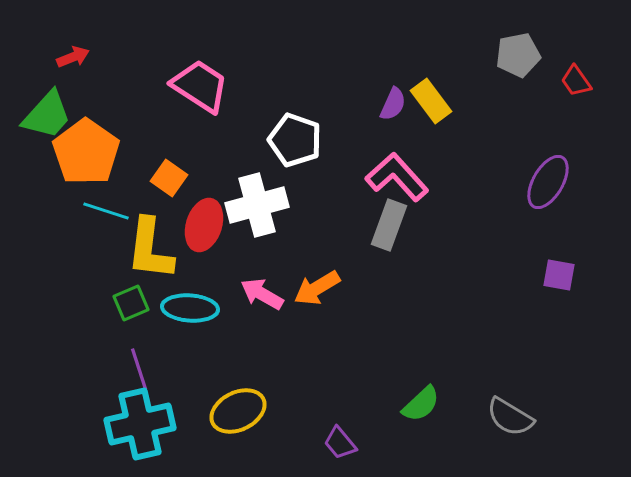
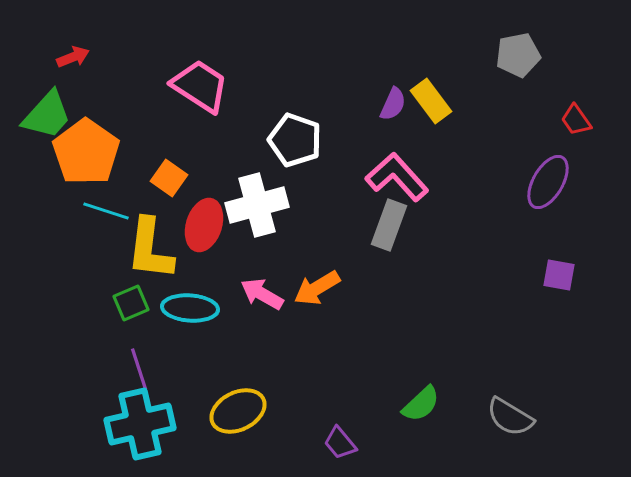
red trapezoid: moved 39 px down
